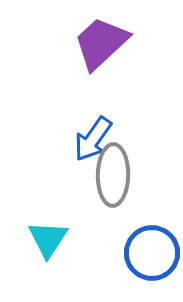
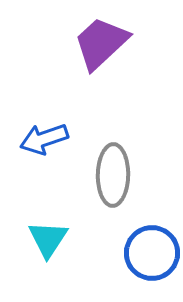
blue arrow: moved 49 px left; rotated 36 degrees clockwise
